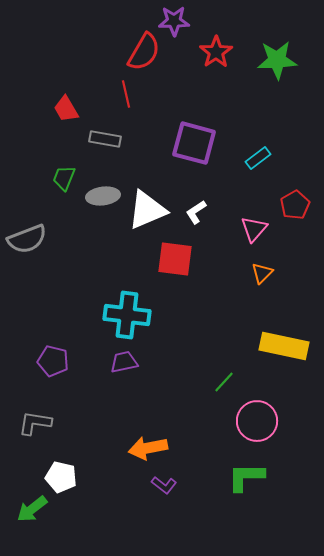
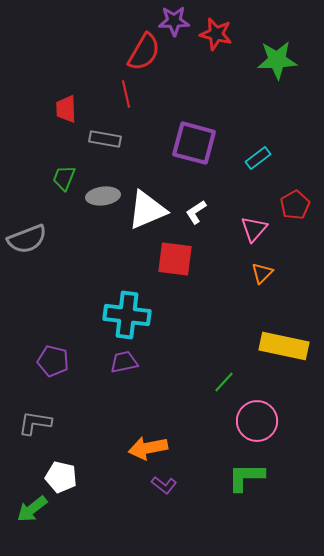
red star: moved 18 px up; rotated 24 degrees counterclockwise
red trapezoid: rotated 28 degrees clockwise
